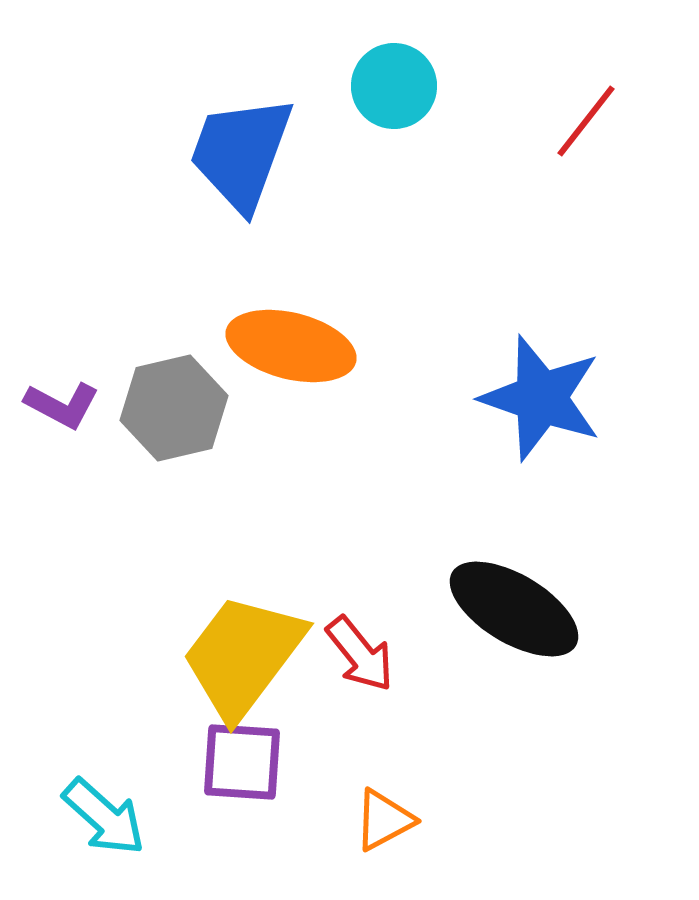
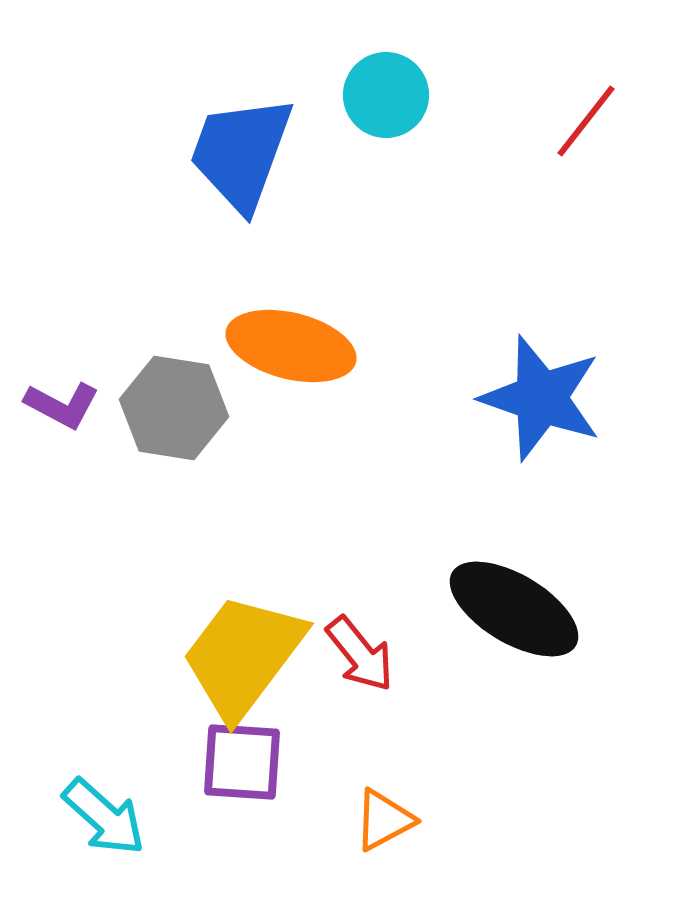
cyan circle: moved 8 px left, 9 px down
gray hexagon: rotated 22 degrees clockwise
